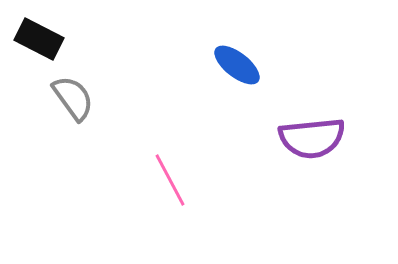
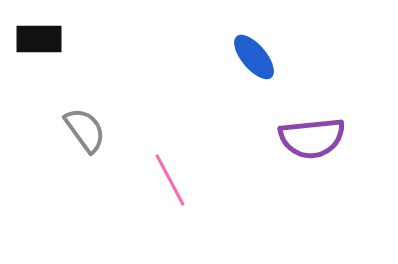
black rectangle: rotated 27 degrees counterclockwise
blue ellipse: moved 17 px right, 8 px up; rotated 12 degrees clockwise
gray semicircle: moved 12 px right, 32 px down
